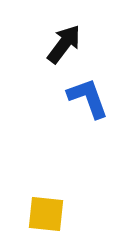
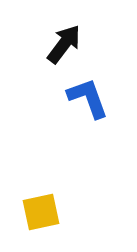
yellow square: moved 5 px left, 2 px up; rotated 18 degrees counterclockwise
